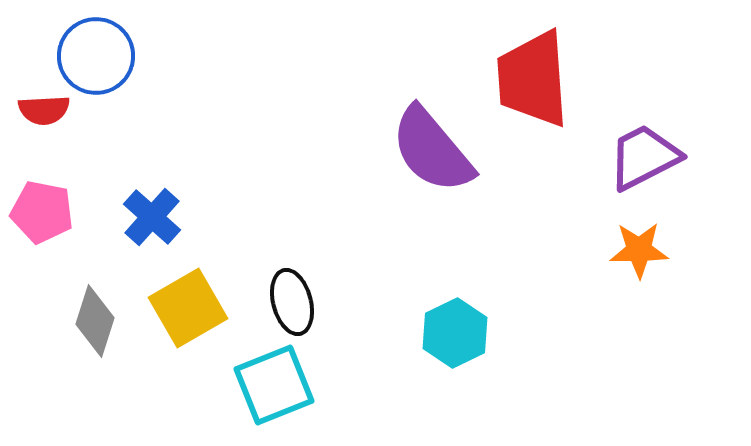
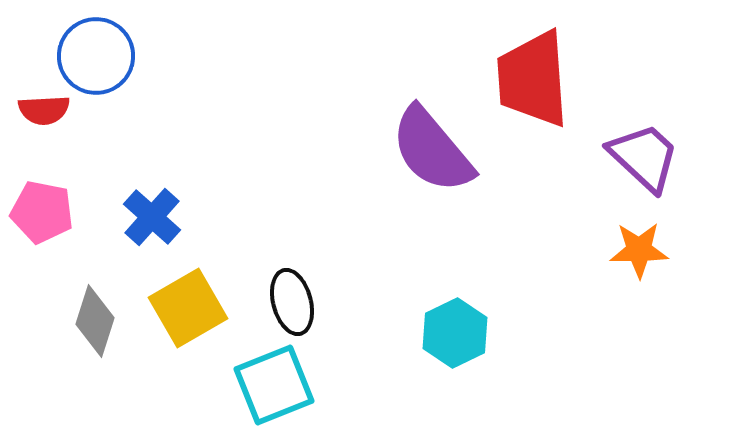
purple trapezoid: rotated 70 degrees clockwise
